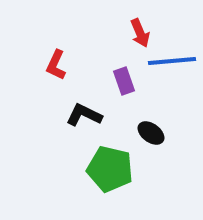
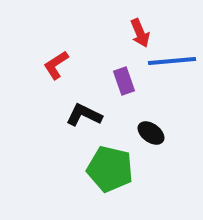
red L-shape: rotated 32 degrees clockwise
